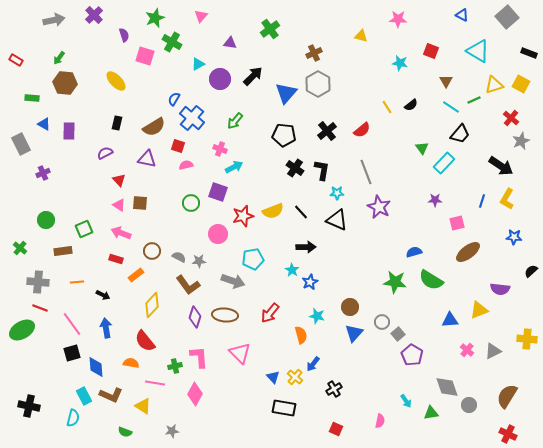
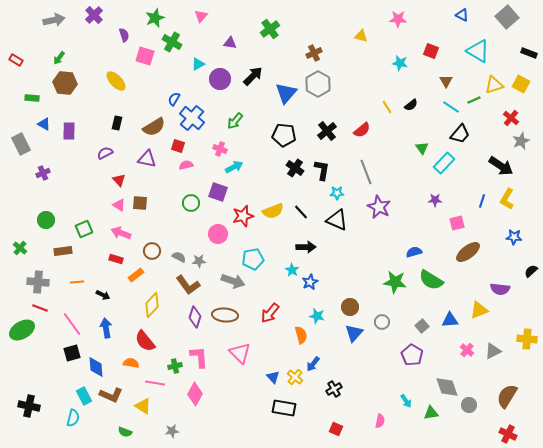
gray square at (398, 334): moved 24 px right, 8 px up
